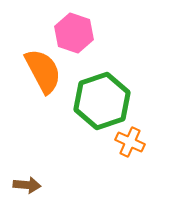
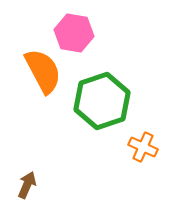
pink hexagon: rotated 9 degrees counterclockwise
orange cross: moved 13 px right, 5 px down
brown arrow: rotated 72 degrees counterclockwise
